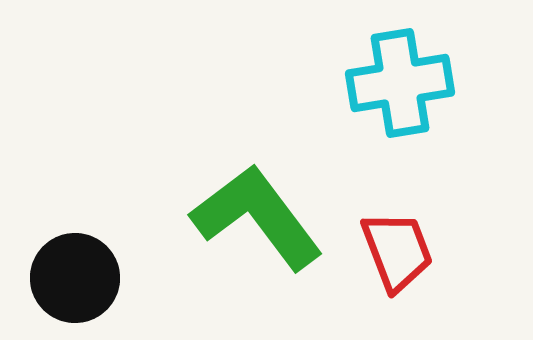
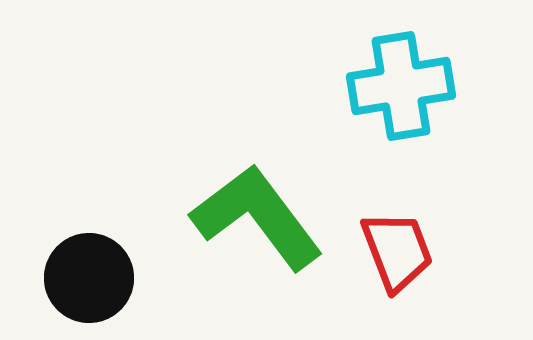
cyan cross: moved 1 px right, 3 px down
black circle: moved 14 px right
